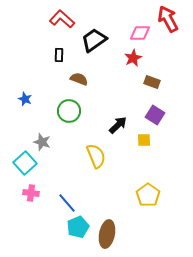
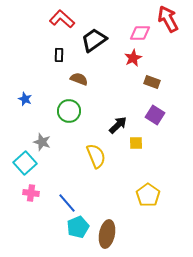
yellow square: moved 8 px left, 3 px down
